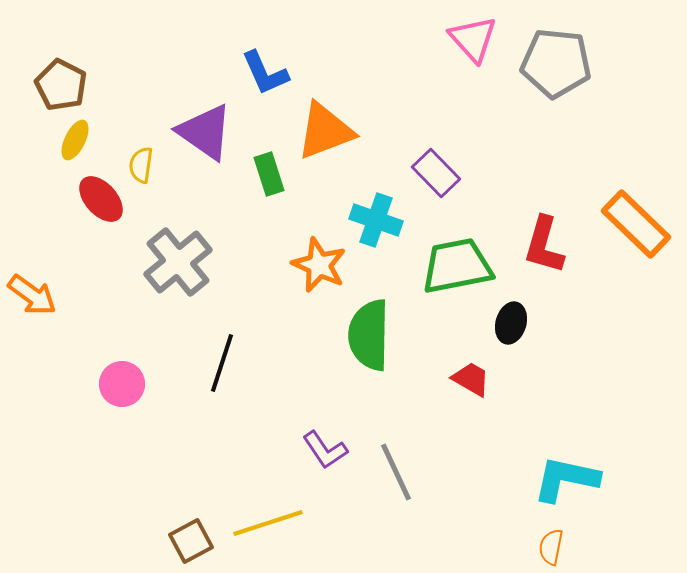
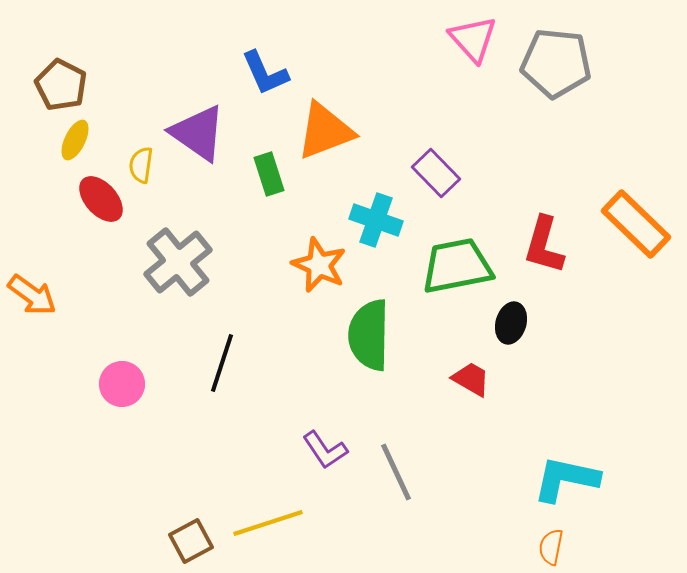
purple triangle: moved 7 px left, 1 px down
